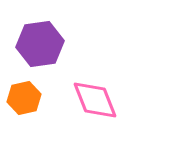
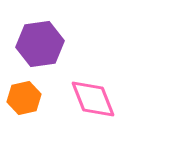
pink diamond: moved 2 px left, 1 px up
